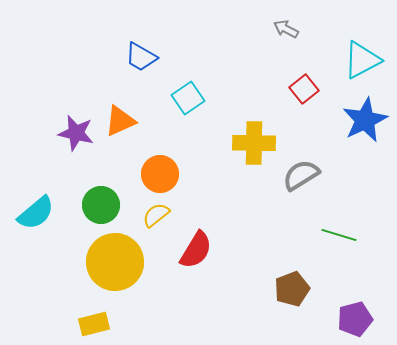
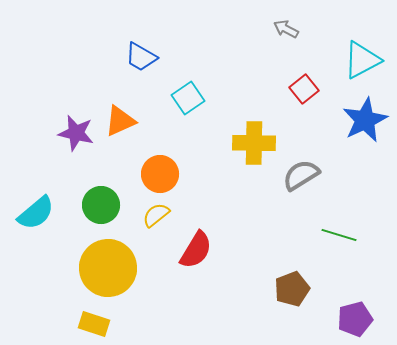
yellow circle: moved 7 px left, 6 px down
yellow rectangle: rotated 32 degrees clockwise
